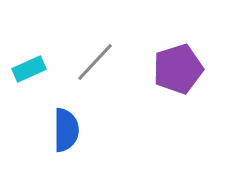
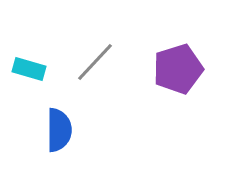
cyan rectangle: rotated 40 degrees clockwise
blue semicircle: moved 7 px left
